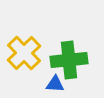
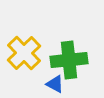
blue triangle: rotated 24 degrees clockwise
